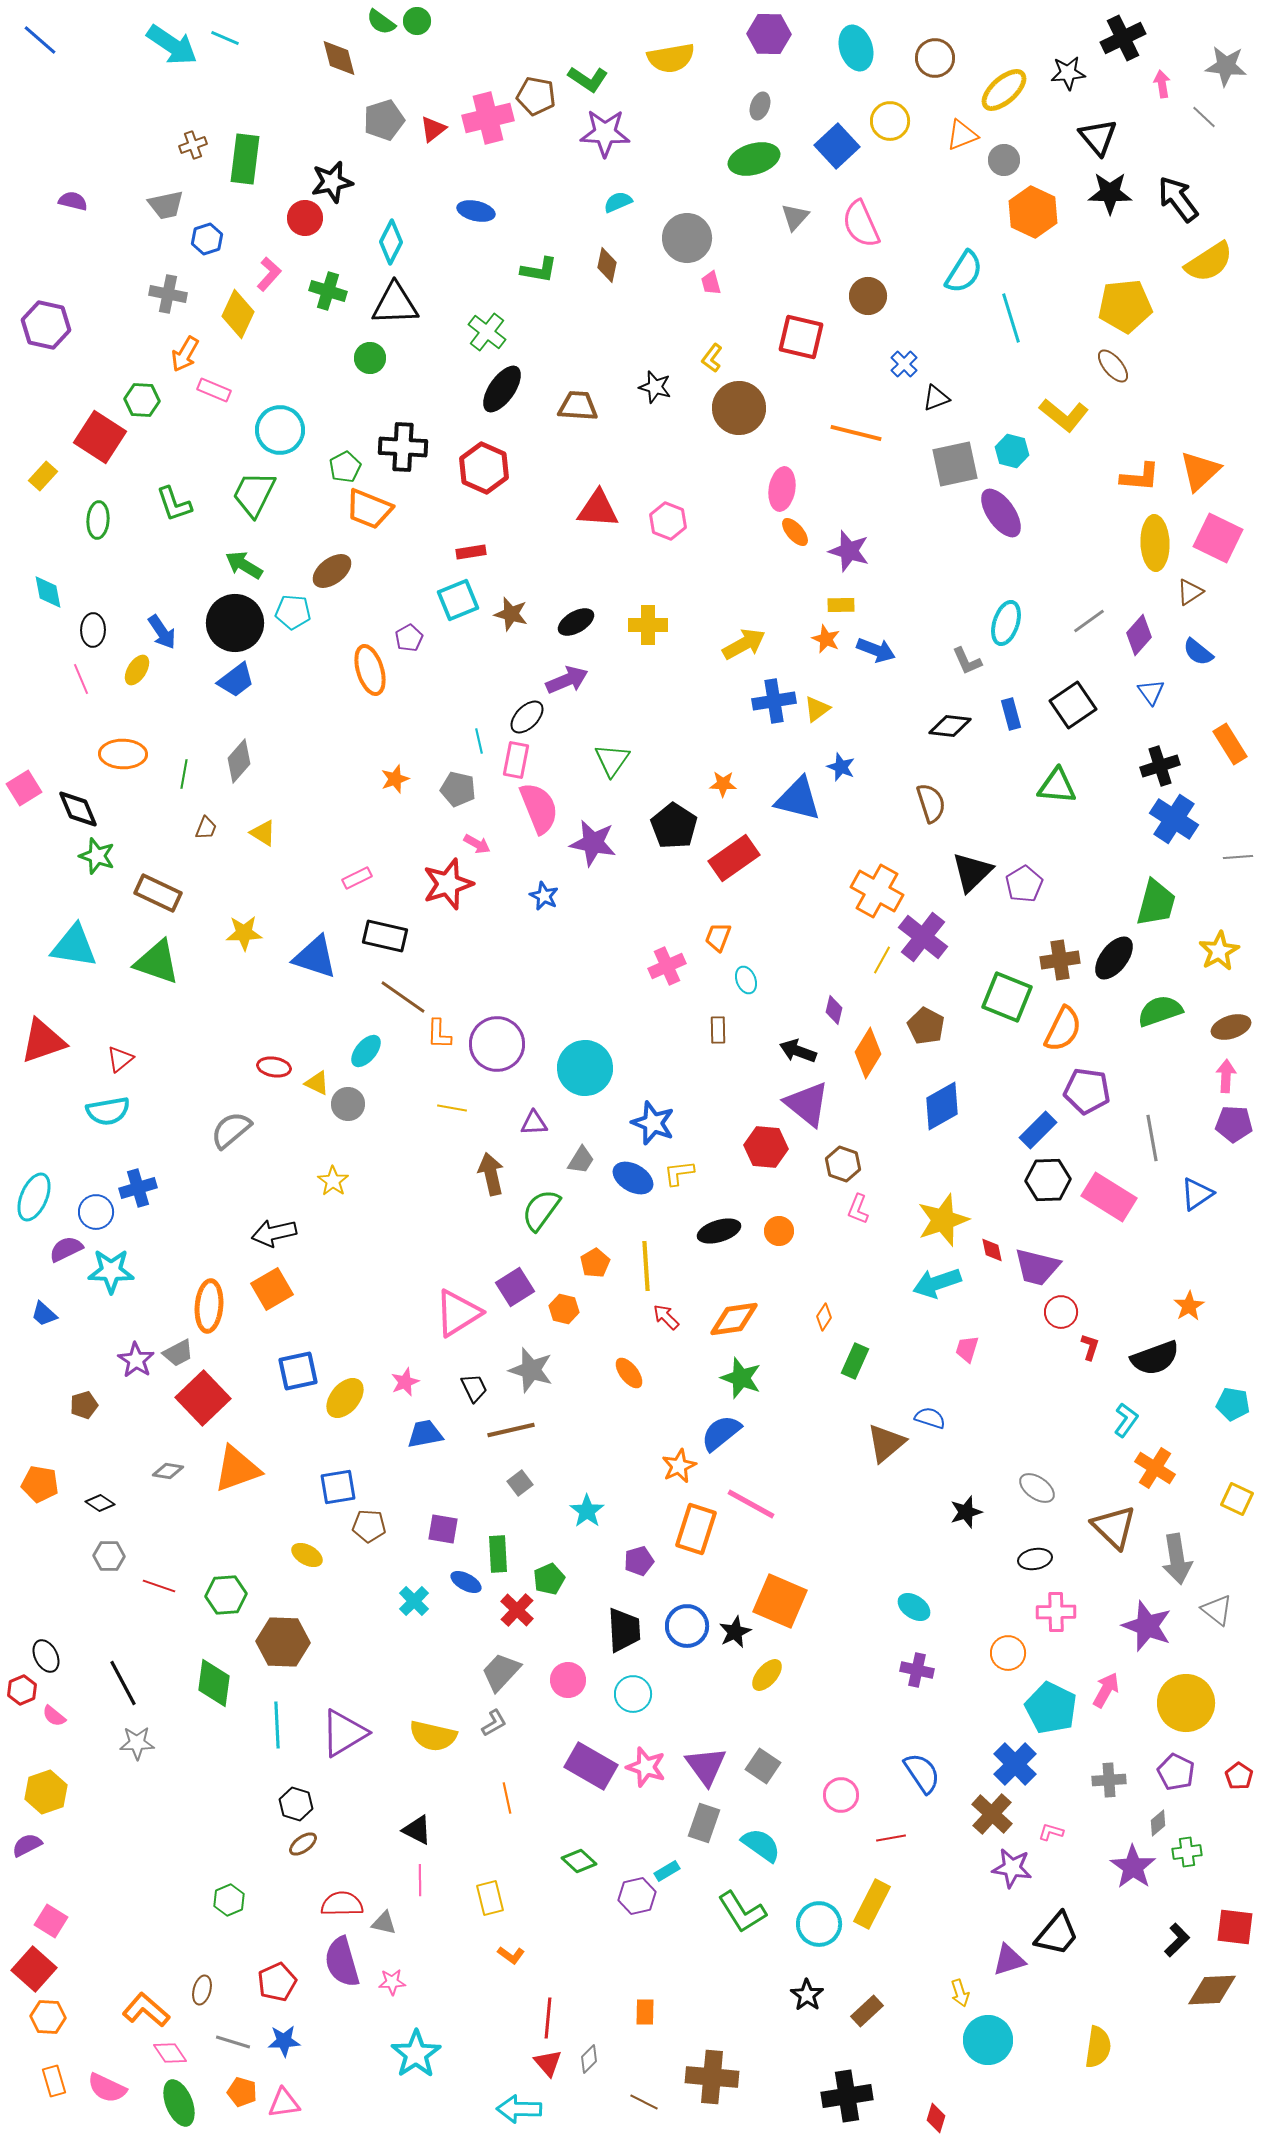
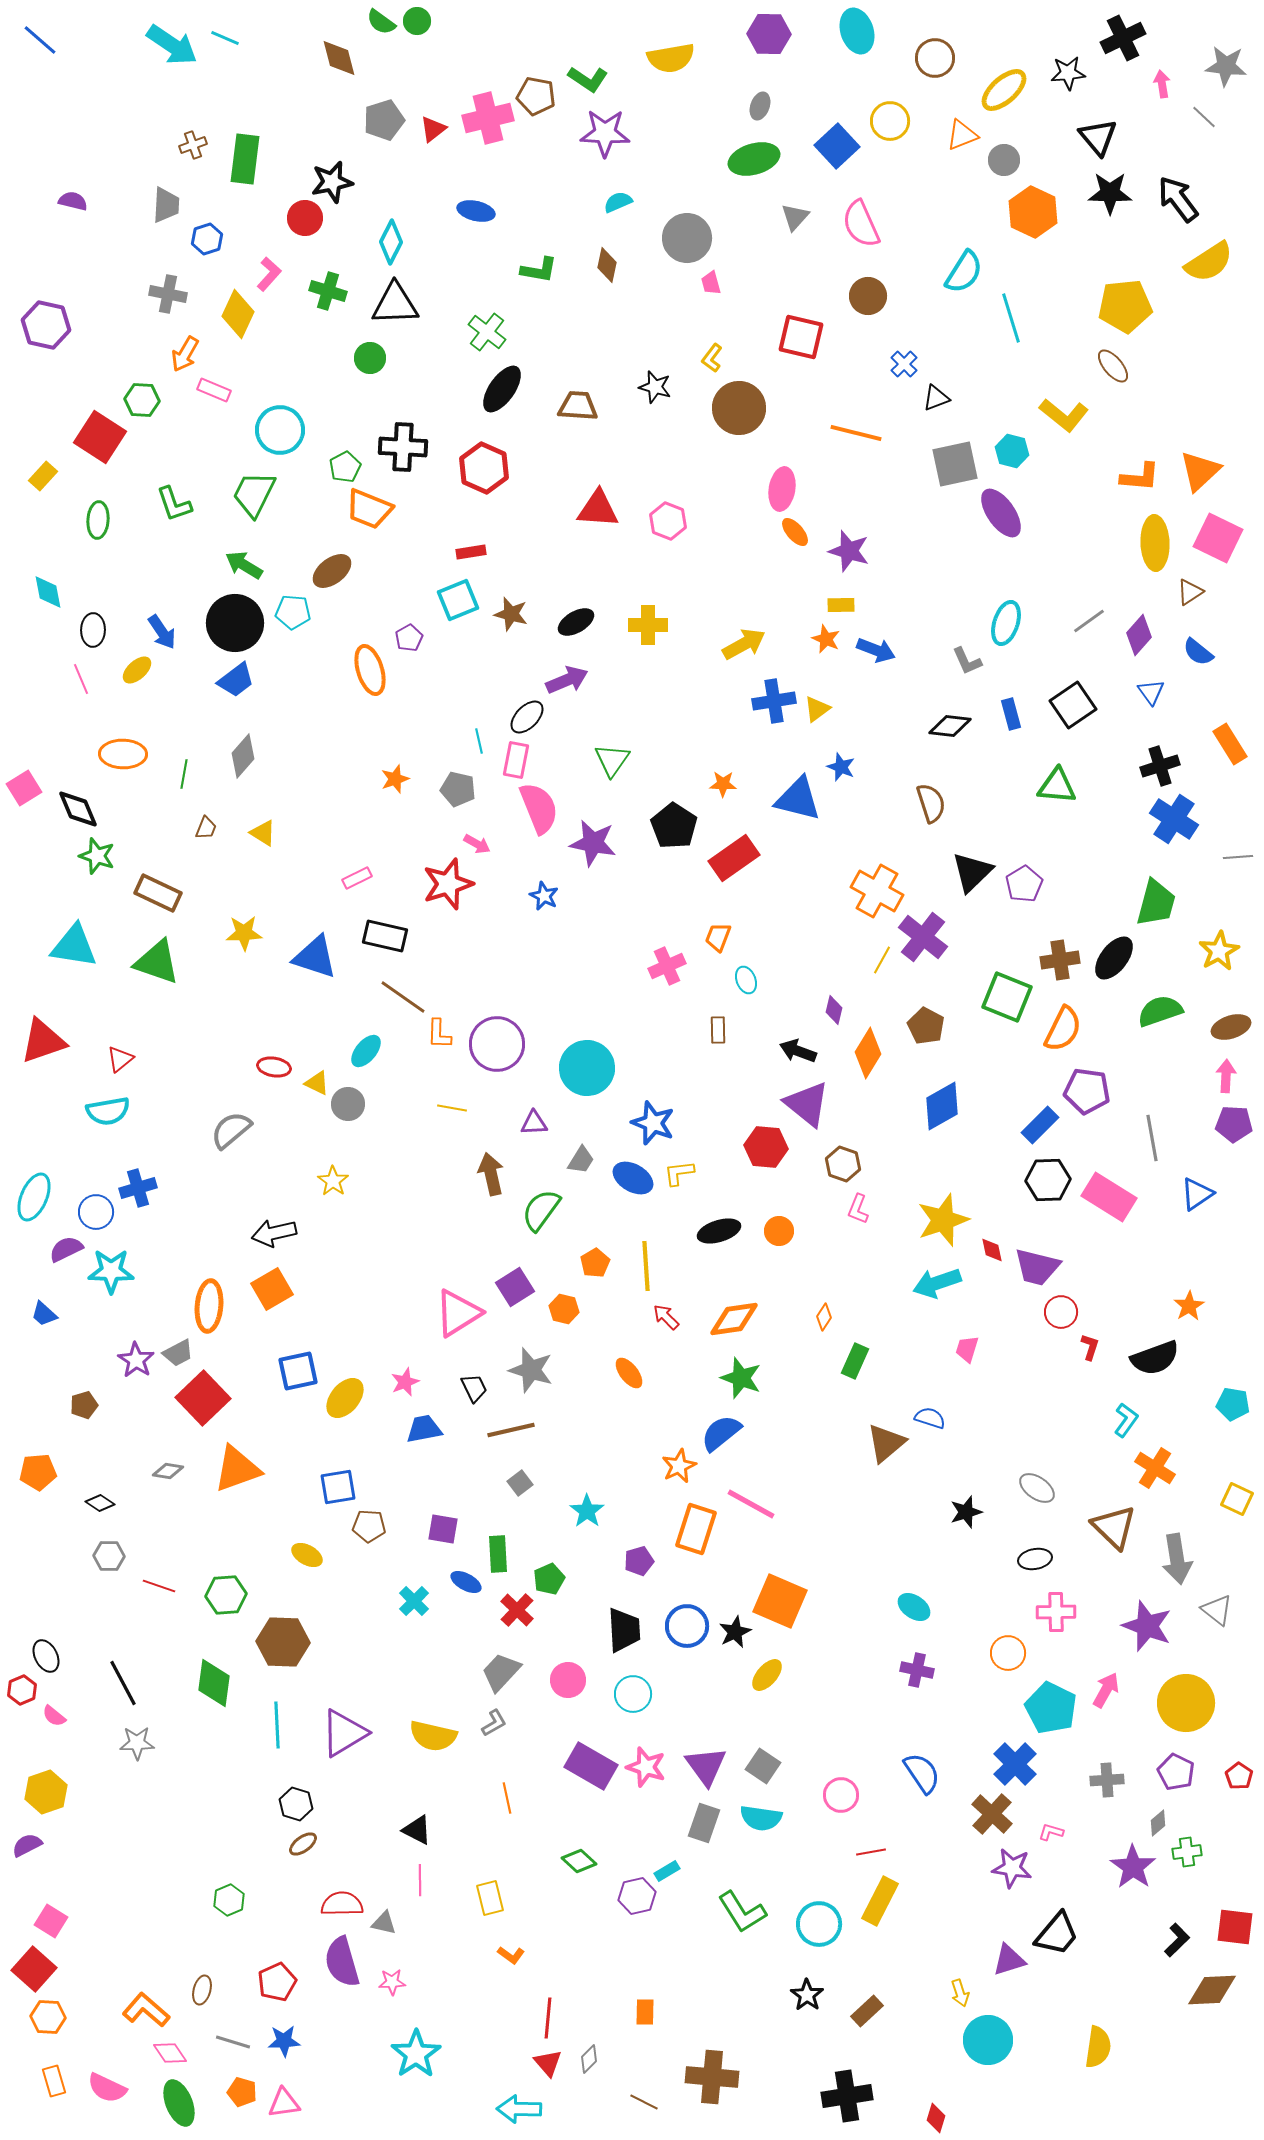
cyan ellipse at (856, 48): moved 1 px right, 17 px up
gray trapezoid at (166, 205): rotated 75 degrees counterclockwise
yellow ellipse at (137, 670): rotated 16 degrees clockwise
gray diamond at (239, 761): moved 4 px right, 5 px up
cyan circle at (585, 1068): moved 2 px right
blue rectangle at (1038, 1130): moved 2 px right, 5 px up
blue trapezoid at (425, 1434): moved 1 px left, 5 px up
orange pentagon at (40, 1484): moved 2 px left, 12 px up; rotated 15 degrees counterclockwise
gray cross at (1109, 1780): moved 2 px left
red line at (891, 1838): moved 20 px left, 14 px down
cyan semicircle at (761, 1845): moved 27 px up; rotated 153 degrees clockwise
yellow rectangle at (872, 1904): moved 8 px right, 3 px up
